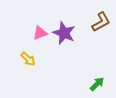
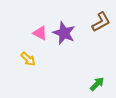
pink triangle: rotated 49 degrees clockwise
